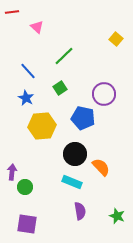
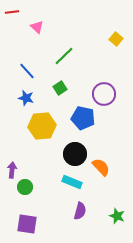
blue line: moved 1 px left
blue star: rotated 14 degrees counterclockwise
purple arrow: moved 2 px up
purple semicircle: rotated 24 degrees clockwise
